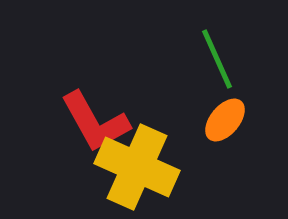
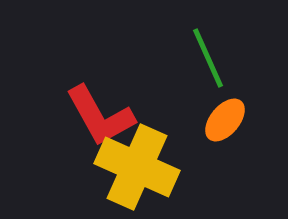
green line: moved 9 px left, 1 px up
red L-shape: moved 5 px right, 6 px up
